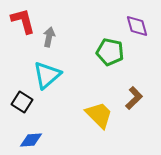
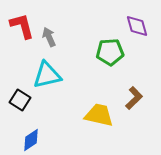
red L-shape: moved 1 px left, 5 px down
gray arrow: rotated 36 degrees counterclockwise
green pentagon: rotated 16 degrees counterclockwise
cyan triangle: rotated 28 degrees clockwise
black square: moved 2 px left, 2 px up
yellow trapezoid: rotated 32 degrees counterclockwise
blue diamond: rotated 30 degrees counterclockwise
